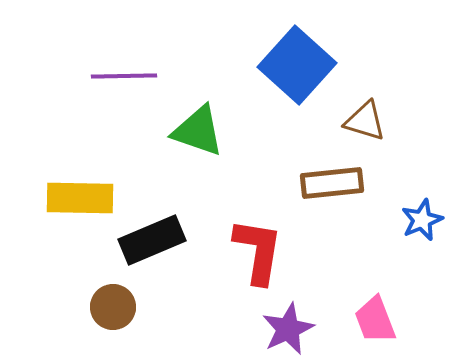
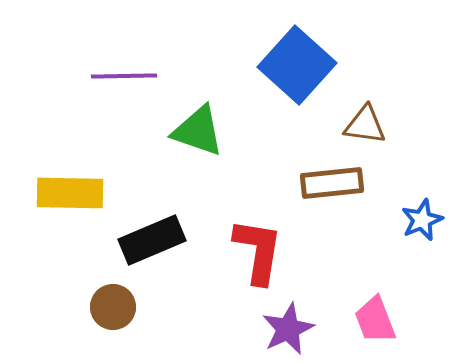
brown triangle: moved 4 px down; rotated 9 degrees counterclockwise
yellow rectangle: moved 10 px left, 5 px up
